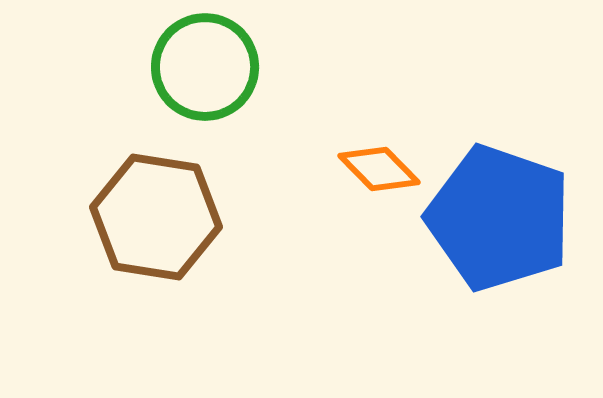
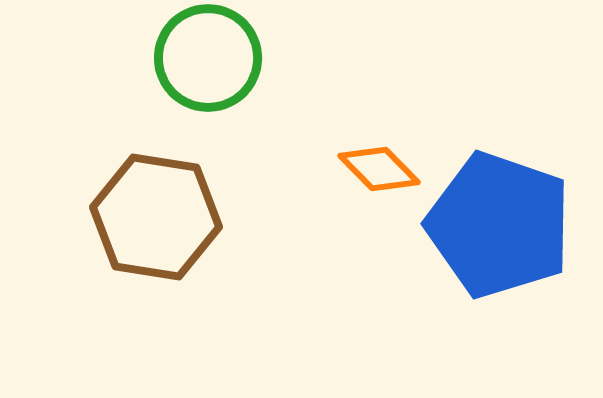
green circle: moved 3 px right, 9 px up
blue pentagon: moved 7 px down
